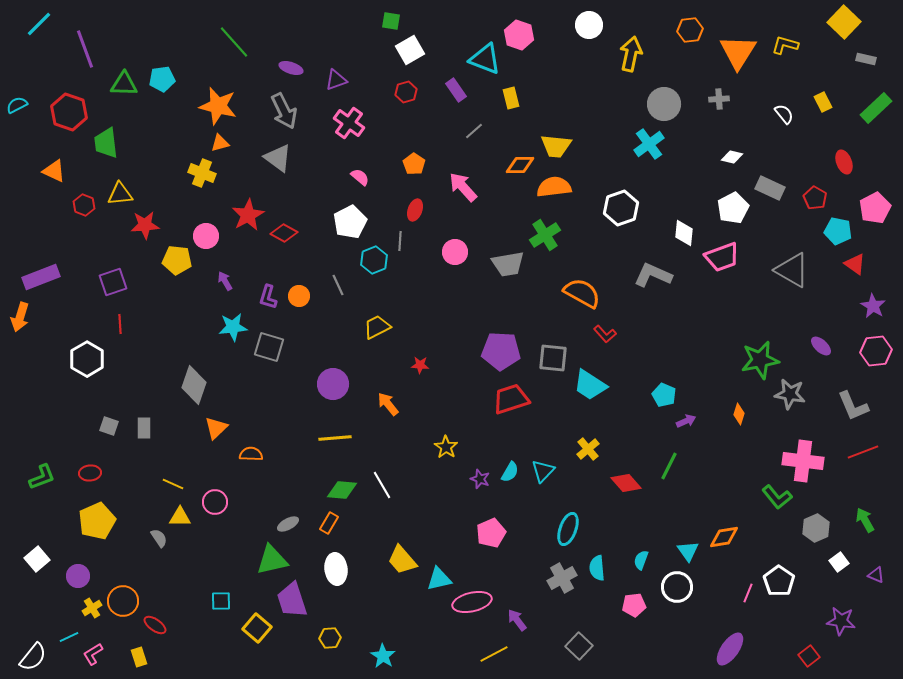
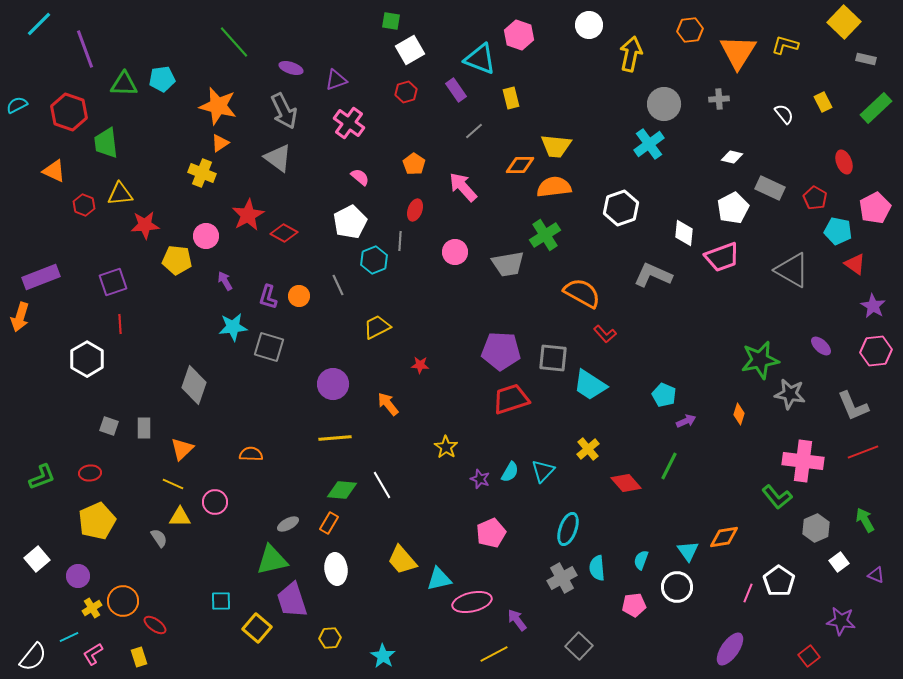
cyan triangle at (485, 59): moved 5 px left
orange triangle at (220, 143): rotated 18 degrees counterclockwise
orange triangle at (216, 428): moved 34 px left, 21 px down
